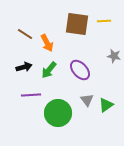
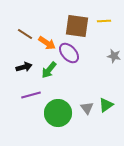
brown square: moved 2 px down
orange arrow: rotated 30 degrees counterclockwise
purple ellipse: moved 11 px left, 17 px up
purple line: rotated 12 degrees counterclockwise
gray triangle: moved 8 px down
